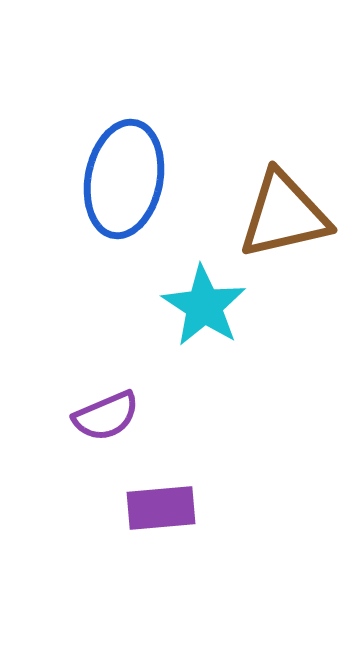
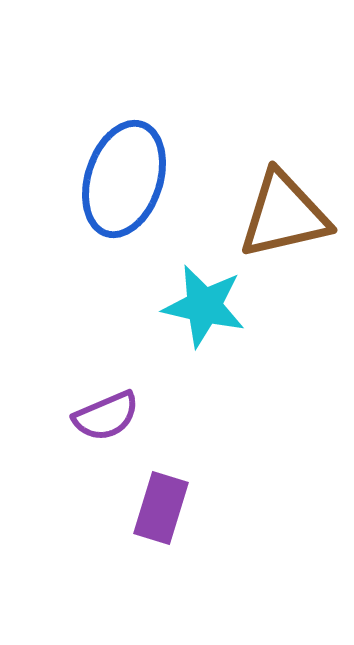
blue ellipse: rotated 7 degrees clockwise
cyan star: rotated 20 degrees counterclockwise
purple rectangle: rotated 68 degrees counterclockwise
